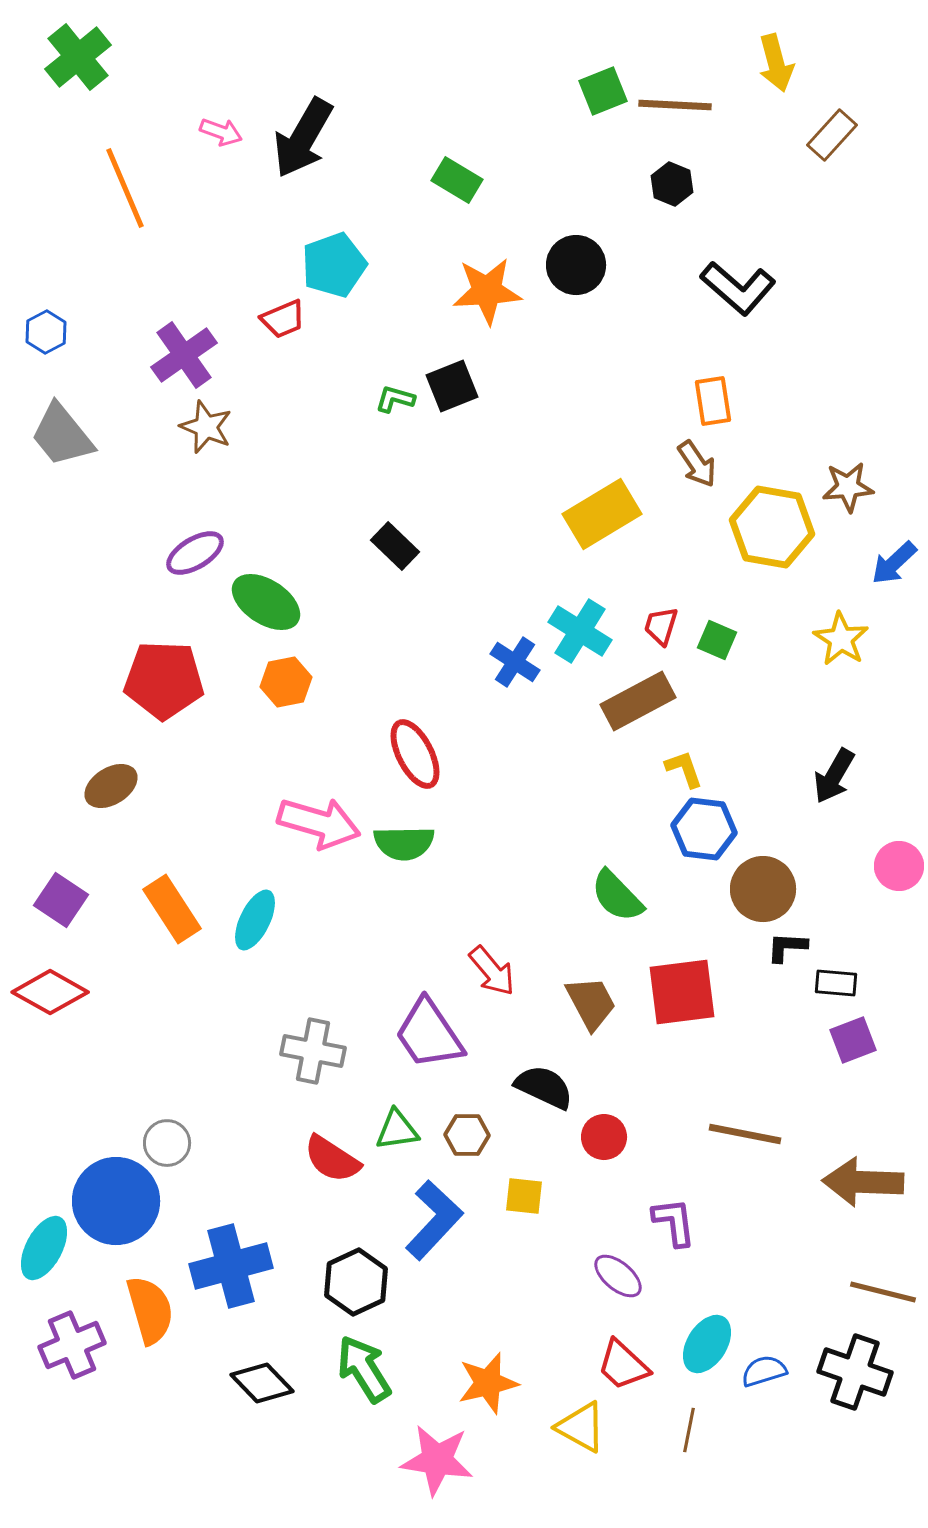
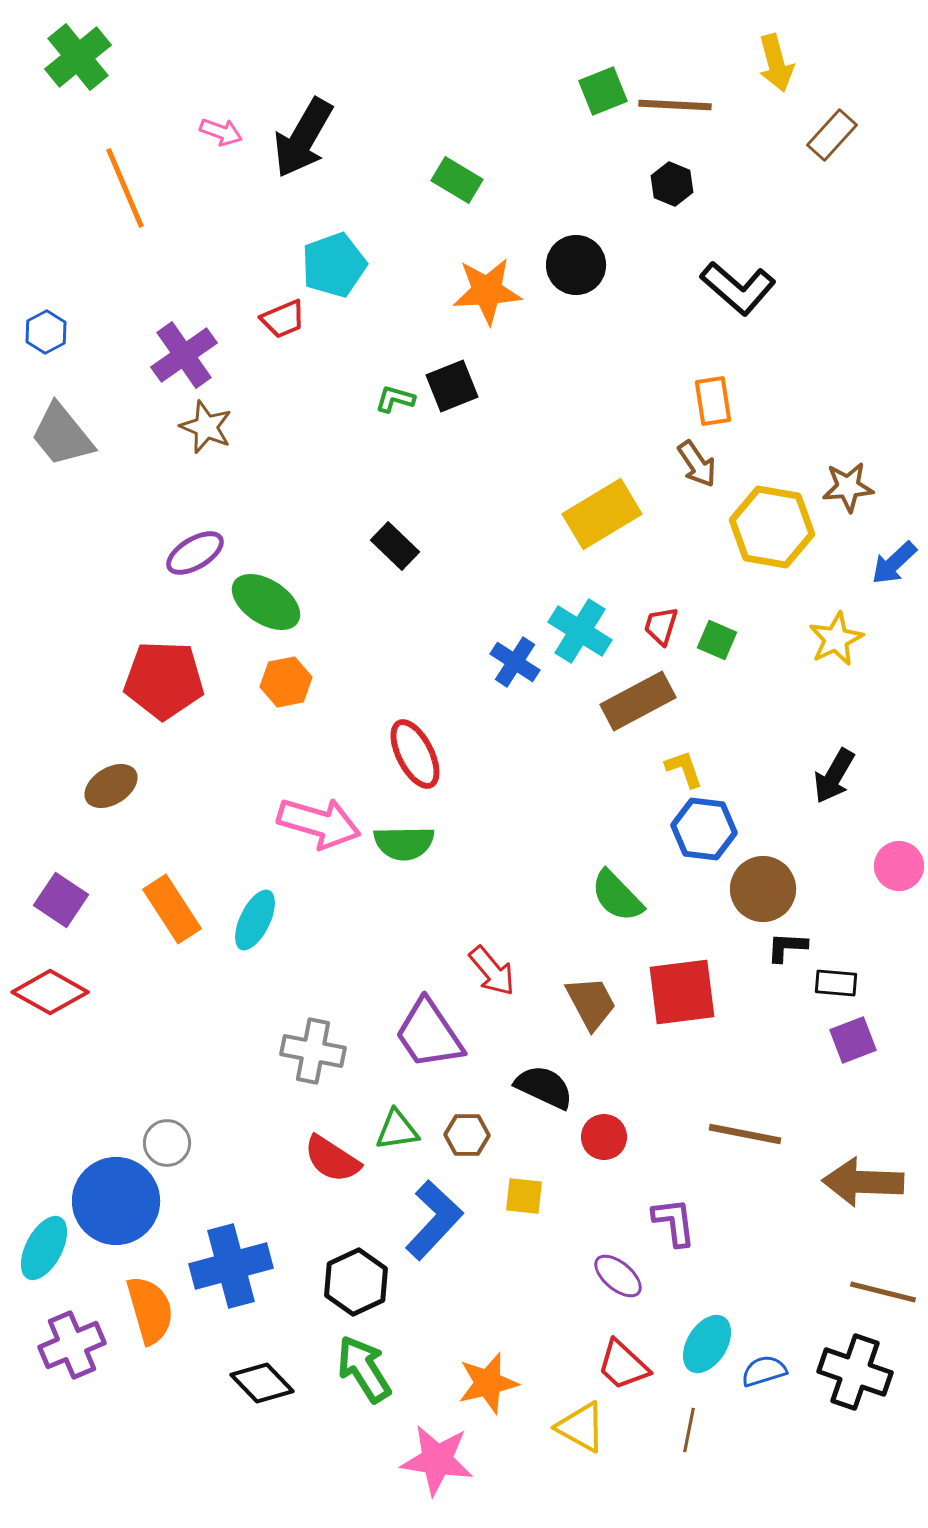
yellow star at (841, 639): moved 5 px left; rotated 14 degrees clockwise
